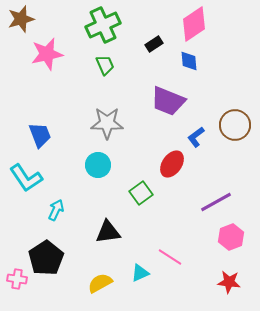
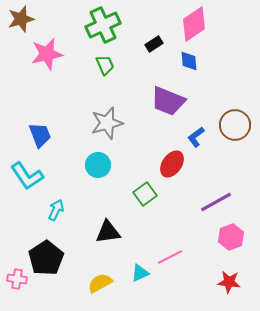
gray star: rotated 16 degrees counterclockwise
cyan L-shape: moved 1 px right, 2 px up
green square: moved 4 px right, 1 px down
pink line: rotated 60 degrees counterclockwise
